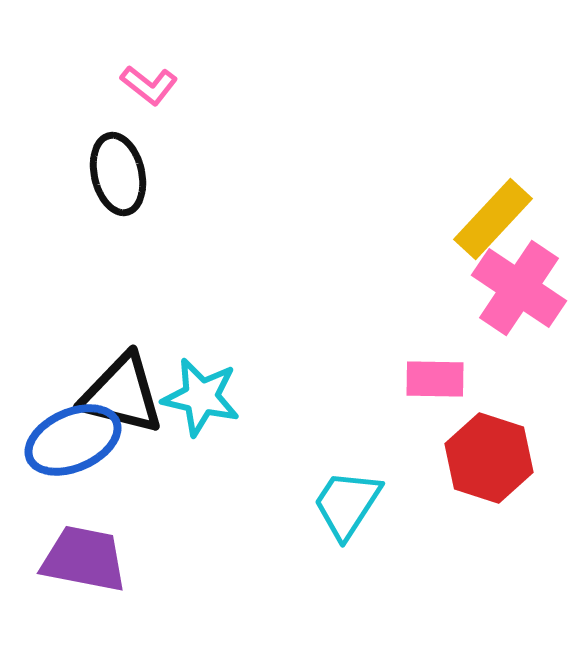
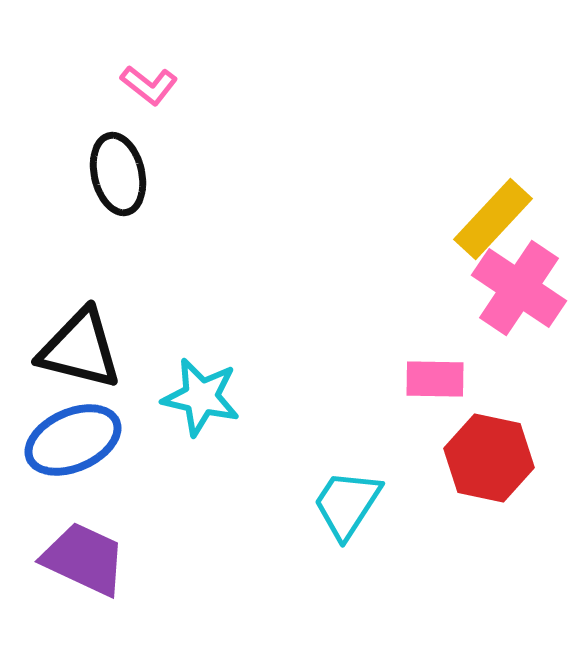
black triangle: moved 42 px left, 45 px up
red hexagon: rotated 6 degrees counterclockwise
purple trapezoid: rotated 14 degrees clockwise
